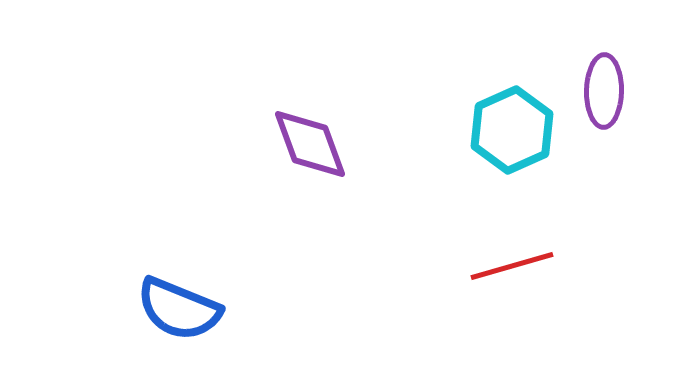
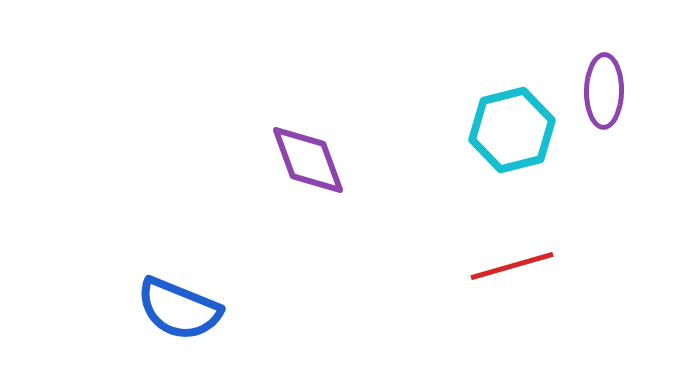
cyan hexagon: rotated 10 degrees clockwise
purple diamond: moved 2 px left, 16 px down
